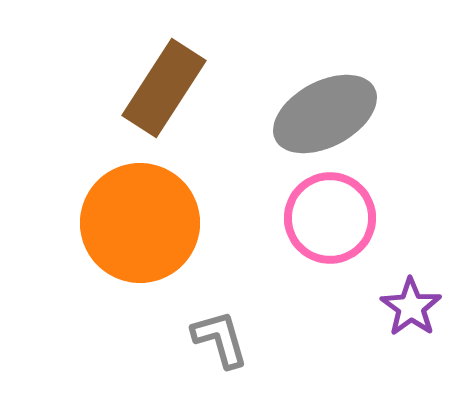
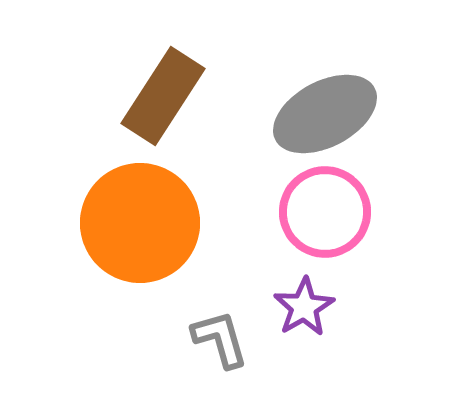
brown rectangle: moved 1 px left, 8 px down
pink circle: moved 5 px left, 6 px up
purple star: moved 107 px left; rotated 6 degrees clockwise
